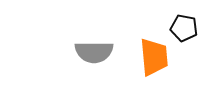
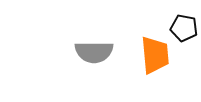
orange trapezoid: moved 1 px right, 2 px up
